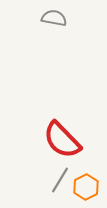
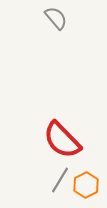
gray semicircle: moved 2 px right; rotated 40 degrees clockwise
orange hexagon: moved 2 px up
